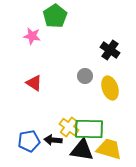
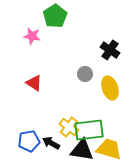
gray circle: moved 2 px up
green rectangle: moved 1 px down; rotated 8 degrees counterclockwise
black arrow: moved 2 px left, 3 px down; rotated 24 degrees clockwise
